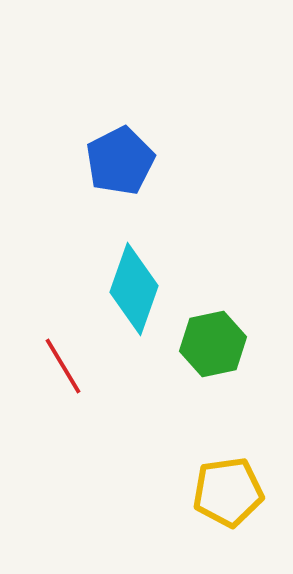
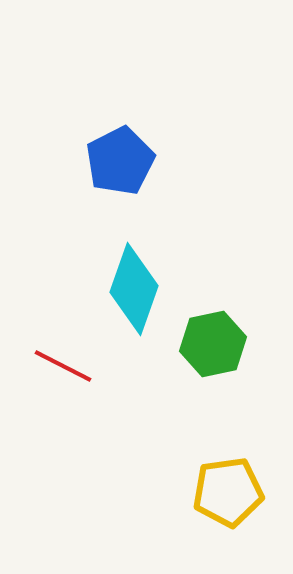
red line: rotated 32 degrees counterclockwise
